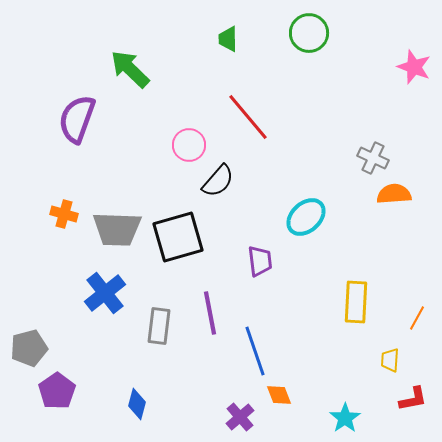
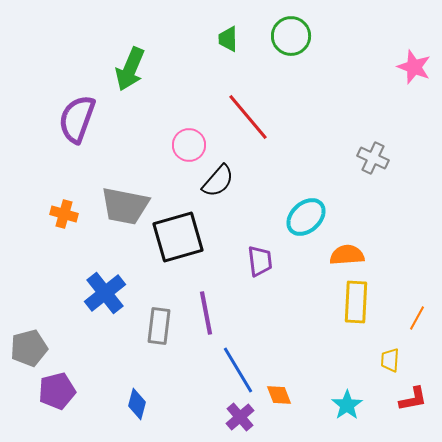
green circle: moved 18 px left, 3 px down
green arrow: rotated 111 degrees counterclockwise
orange semicircle: moved 47 px left, 61 px down
gray trapezoid: moved 8 px right, 23 px up; rotated 9 degrees clockwise
purple line: moved 4 px left
blue line: moved 17 px left, 19 px down; rotated 12 degrees counterclockwise
purple pentagon: rotated 21 degrees clockwise
cyan star: moved 2 px right, 13 px up
